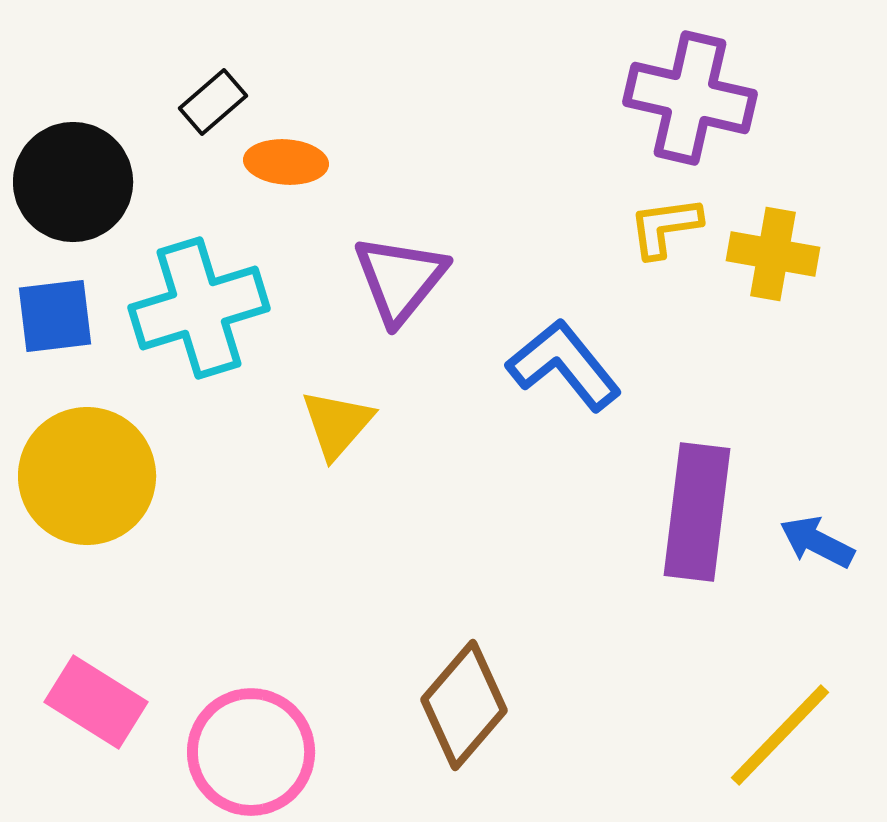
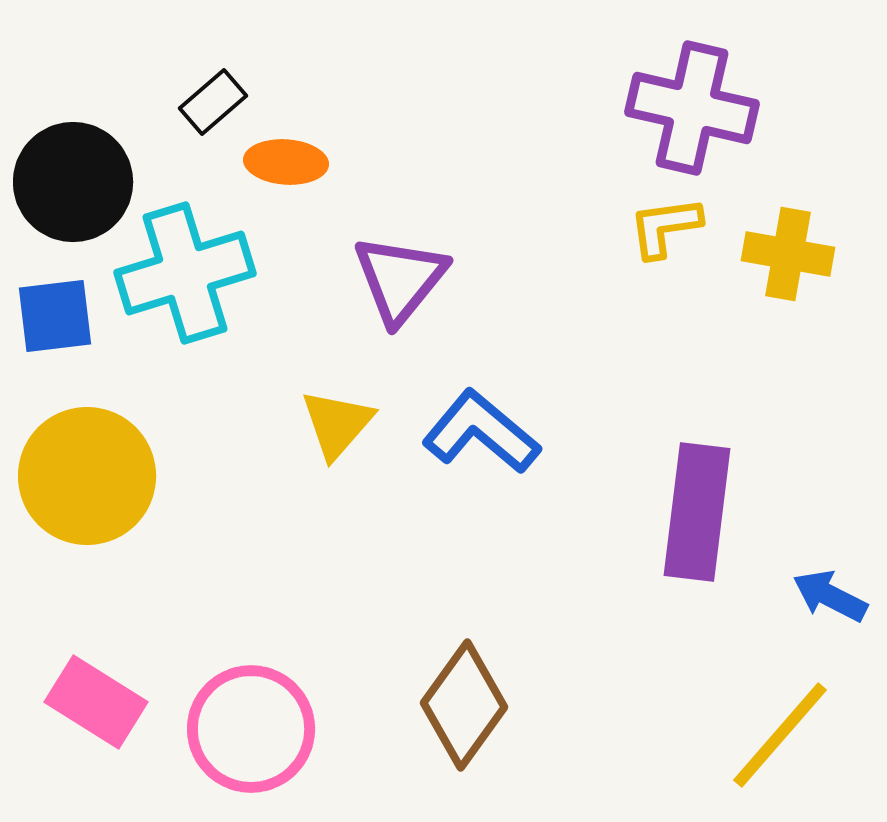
purple cross: moved 2 px right, 10 px down
yellow cross: moved 15 px right
cyan cross: moved 14 px left, 35 px up
blue L-shape: moved 83 px left, 67 px down; rotated 11 degrees counterclockwise
blue arrow: moved 13 px right, 54 px down
brown diamond: rotated 5 degrees counterclockwise
yellow line: rotated 3 degrees counterclockwise
pink circle: moved 23 px up
